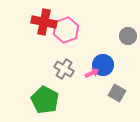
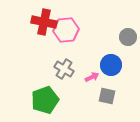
pink hexagon: rotated 15 degrees clockwise
gray circle: moved 1 px down
blue circle: moved 8 px right
pink arrow: moved 4 px down
gray square: moved 10 px left, 3 px down; rotated 18 degrees counterclockwise
green pentagon: rotated 24 degrees clockwise
